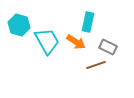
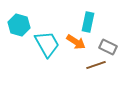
cyan trapezoid: moved 3 px down
